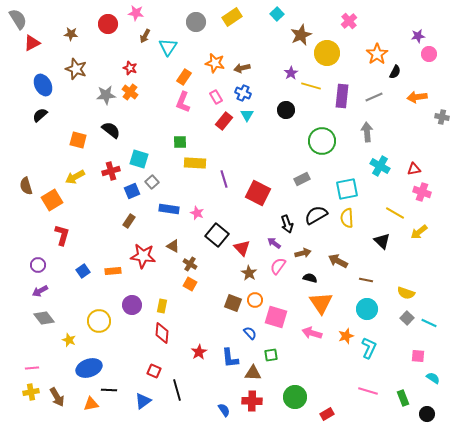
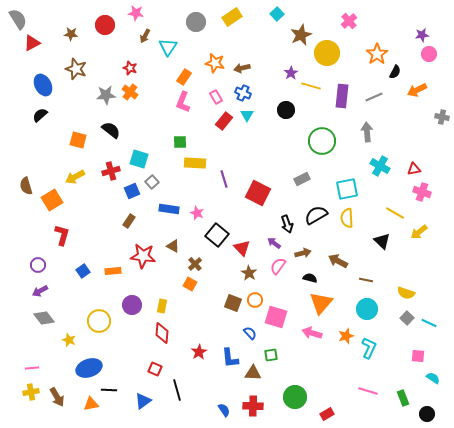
red circle at (108, 24): moved 3 px left, 1 px down
purple star at (418, 36): moved 4 px right, 1 px up
orange arrow at (417, 97): moved 7 px up; rotated 18 degrees counterclockwise
brown cross at (190, 264): moved 5 px right; rotated 16 degrees clockwise
orange triangle at (321, 303): rotated 15 degrees clockwise
red square at (154, 371): moved 1 px right, 2 px up
red cross at (252, 401): moved 1 px right, 5 px down
